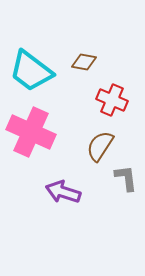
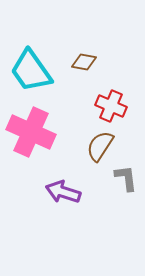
cyan trapezoid: rotated 18 degrees clockwise
red cross: moved 1 px left, 6 px down
